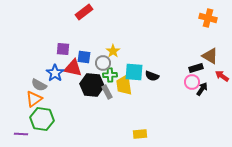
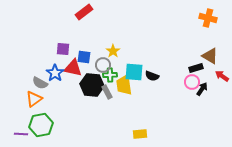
gray circle: moved 2 px down
gray semicircle: moved 1 px right, 2 px up
green hexagon: moved 1 px left, 6 px down; rotated 20 degrees counterclockwise
